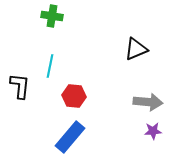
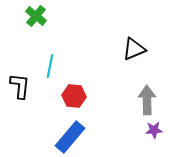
green cross: moved 16 px left; rotated 30 degrees clockwise
black triangle: moved 2 px left
gray arrow: moved 1 px left, 2 px up; rotated 96 degrees counterclockwise
purple star: moved 1 px right, 1 px up
